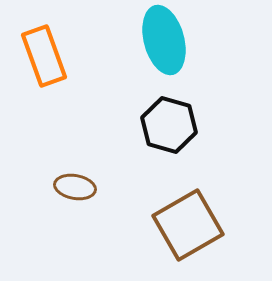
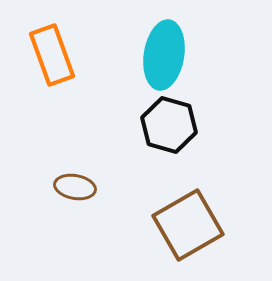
cyan ellipse: moved 15 px down; rotated 24 degrees clockwise
orange rectangle: moved 8 px right, 1 px up
